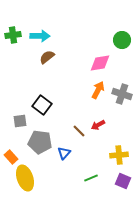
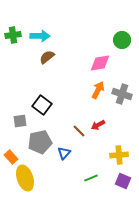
gray pentagon: rotated 20 degrees counterclockwise
